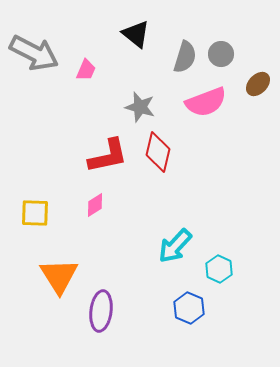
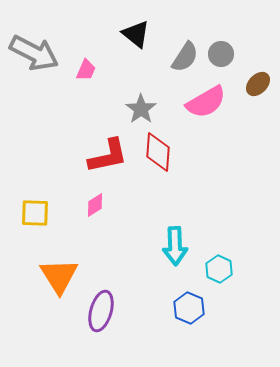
gray semicircle: rotated 16 degrees clockwise
pink semicircle: rotated 9 degrees counterclockwise
gray star: moved 1 px right, 2 px down; rotated 20 degrees clockwise
red diamond: rotated 9 degrees counterclockwise
cyan arrow: rotated 45 degrees counterclockwise
purple ellipse: rotated 9 degrees clockwise
